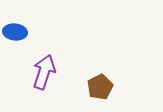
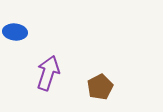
purple arrow: moved 4 px right, 1 px down
